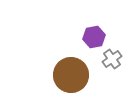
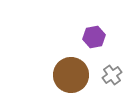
gray cross: moved 16 px down
